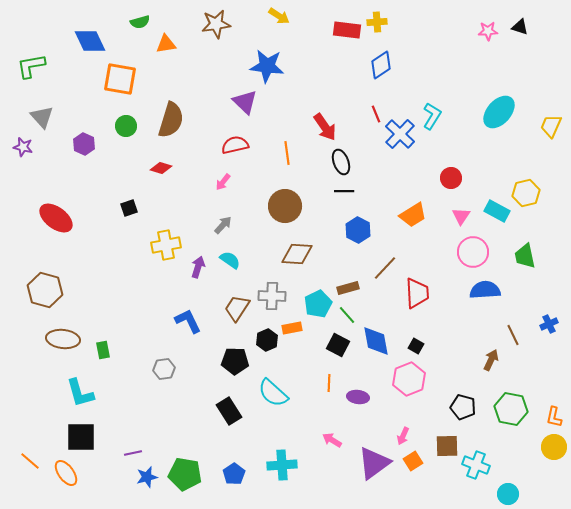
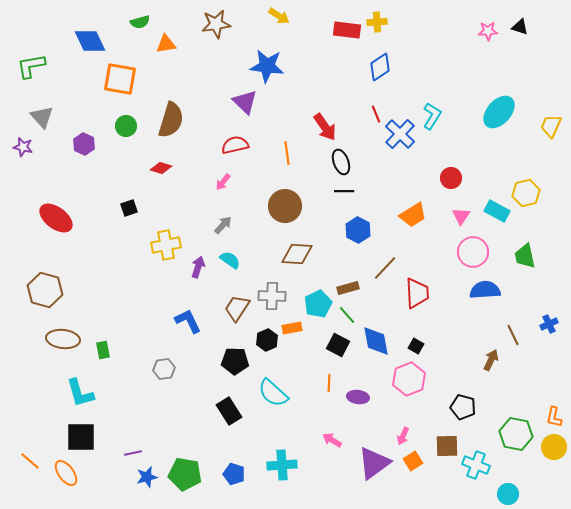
blue diamond at (381, 65): moved 1 px left, 2 px down
green hexagon at (511, 409): moved 5 px right, 25 px down
blue pentagon at (234, 474): rotated 20 degrees counterclockwise
